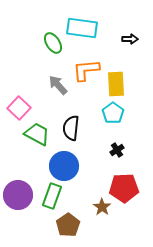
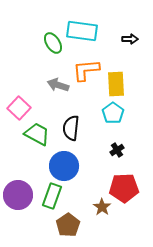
cyan rectangle: moved 3 px down
gray arrow: rotated 30 degrees counterclockwise
